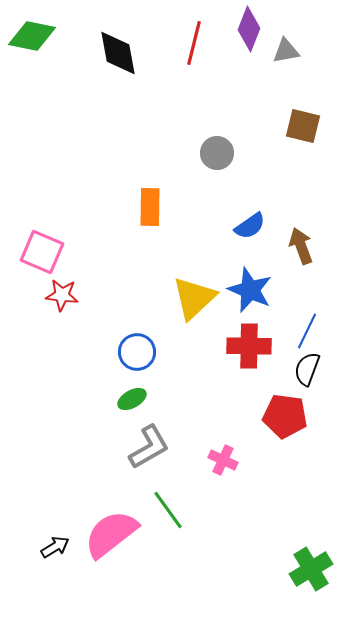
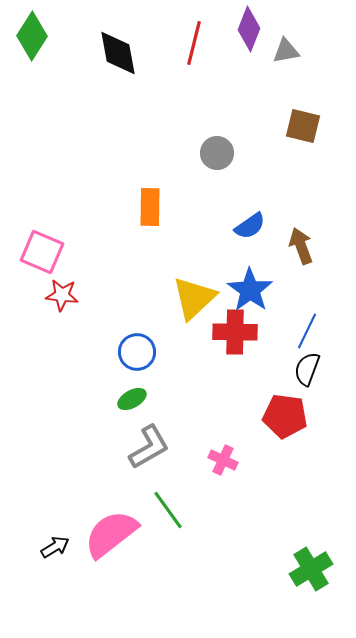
green diamond: rotated 69 degrees counterclockwise
blue star: rotated 12 degrees clockwise
red cross: moved 14 px left, 14 px up
